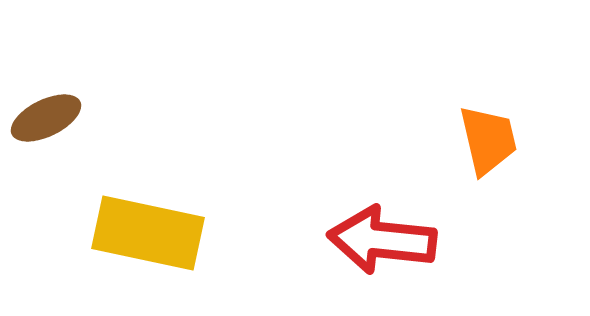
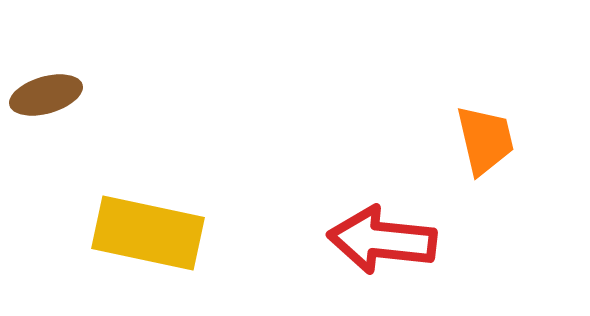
brown ellipse: moved 23 px up; rotated 10 degrees clockwise
orange trapezoid: moved 3 px left
